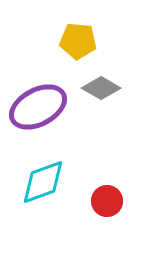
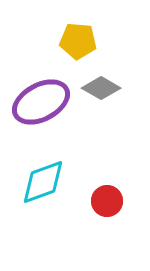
purple ellipse: moved 3 px right, 5 px up
